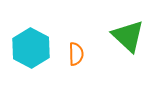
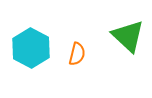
orange semicircle: moved 1 px right; rotated 15 degrees clockwise
